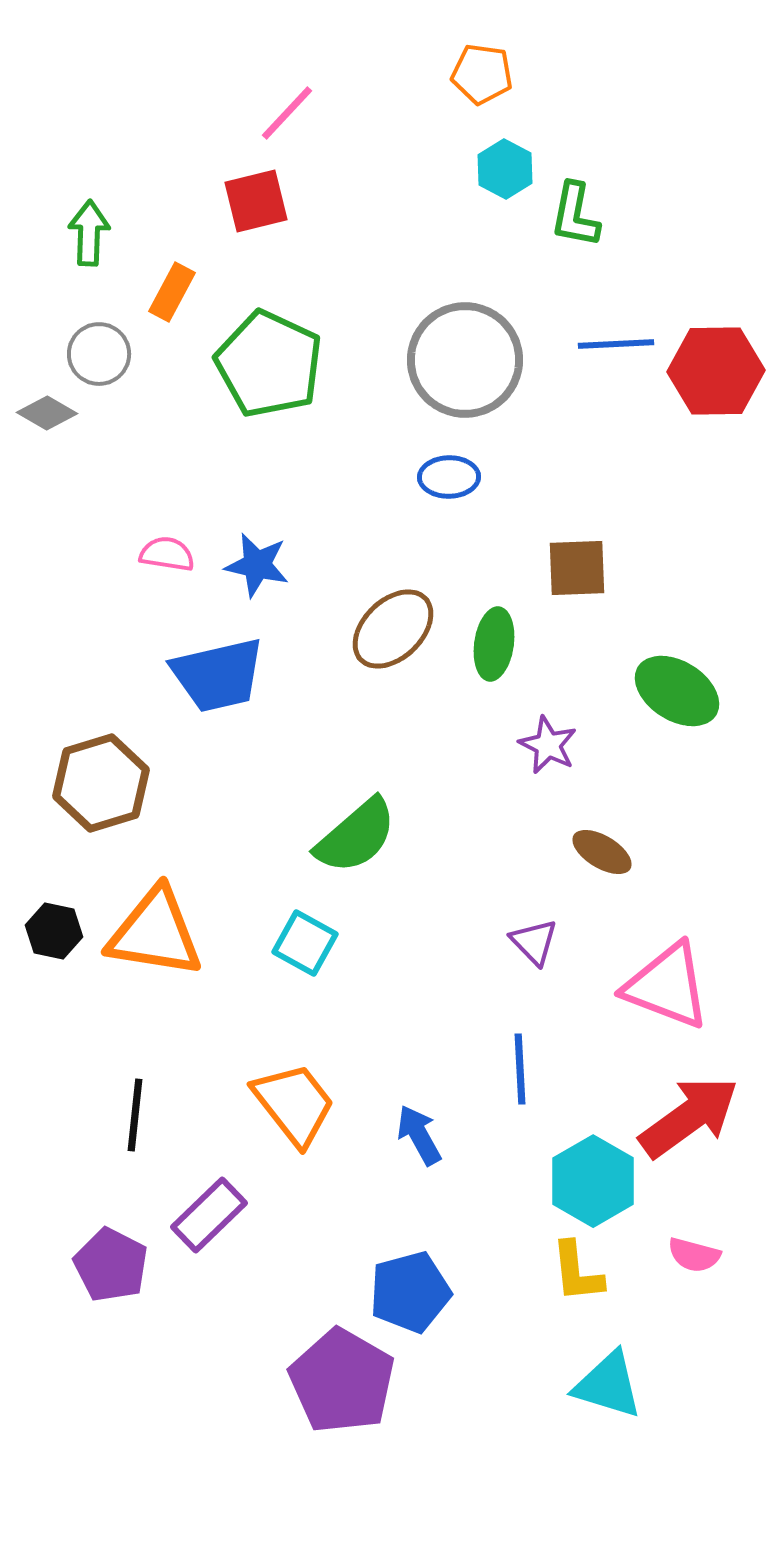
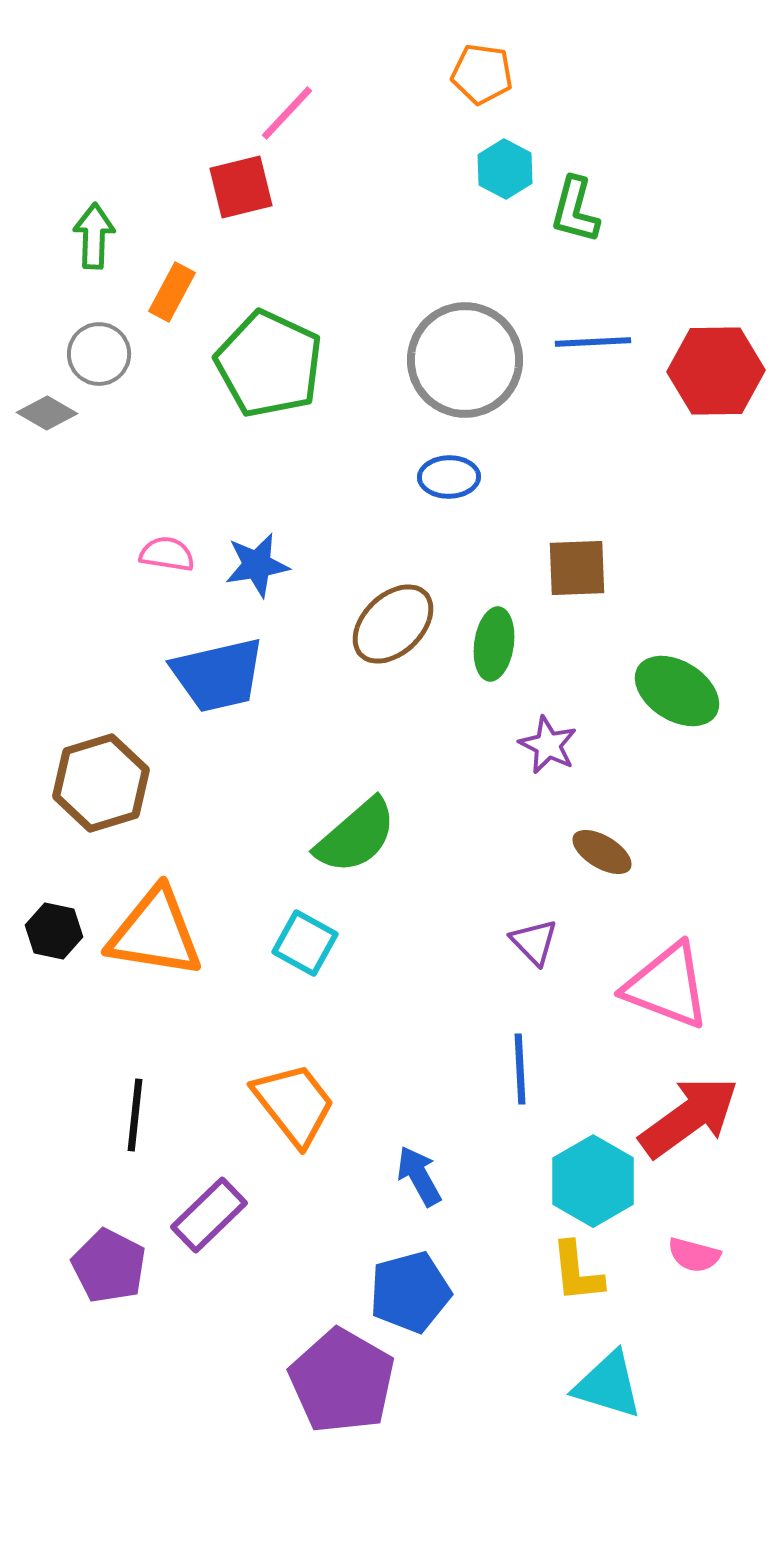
red square at (256, 201): moved 15 px left, 14 px up
green L-shape at (575, 215): moved 5 px up; rotated 4 degrees clockwise
green arrow at (89, 233): moved 5 px right, 3 px down
blue line at (616, 344): moved 23 px left, 2 px up
blue star at (257, 565): rotated 22 degrees counterclockwise
brown ellipse at (393, 629): moved 5 px up
blue arrow at (419, 1135): moved 41 px down
purple pentagon at (111, 1265): moved 2 px left, 1 px down
